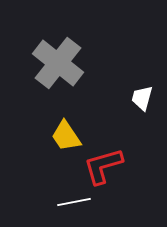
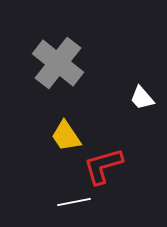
white trapezoid: rotated 56 degrees counterclockwise
